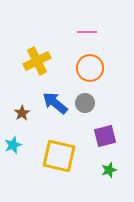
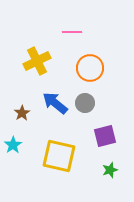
pink line: moved 15 px left
cyan star: rotated 12 degrees counterclockwise
green star: moved 1 px right
